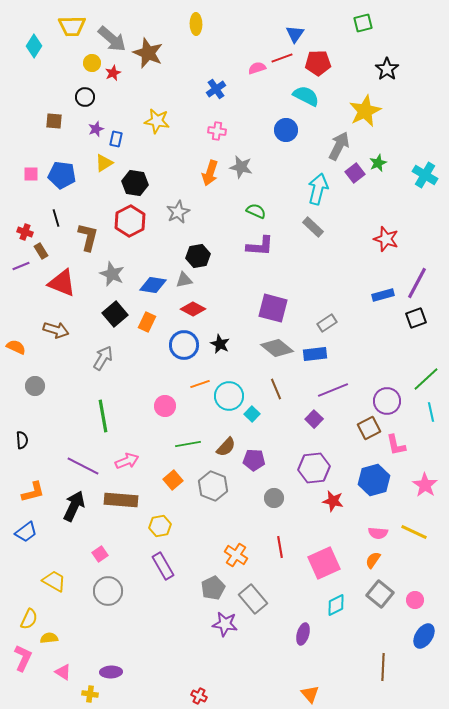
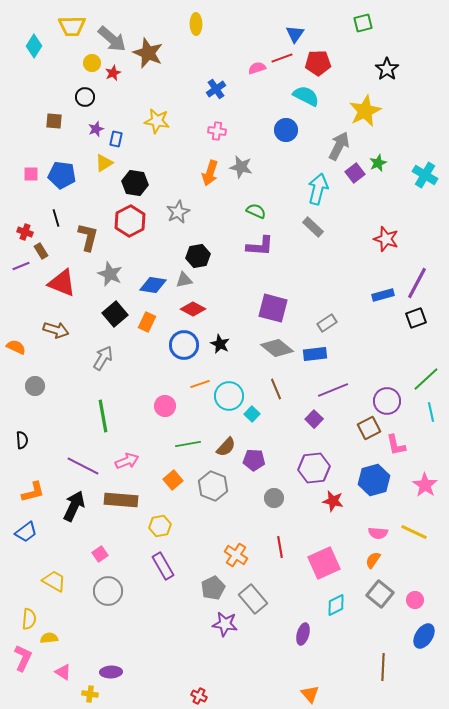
gray star at (112, 274): moved 2 px left
yellow semicircle at (29, 619): rotated 20 degrees counterclockwise
